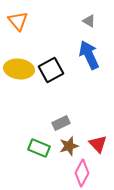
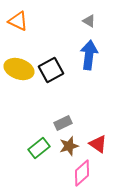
orange triangle: rotated 25 degrees counterclockwise
blue arrow: rotated 32 degrees clockwise
yellow ellipse: rotated 12 degrees clockwise
gray rectangle: moved 2 px right
red triangle: rotated 12 degrees counterclockwise
green rectangle: rotated 60 degrees counterclockwise
pink diamond: rotated 20 degrees clockwise
